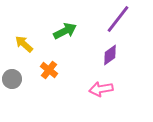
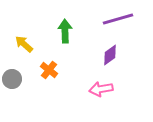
purple line: rotated 36 degrees clockwise
green arrow: rotated 65 degrees counterclockwise
